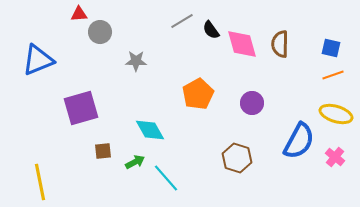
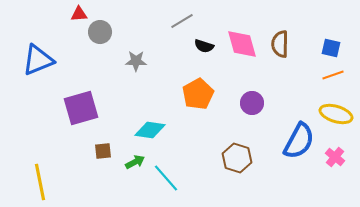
black semicircle: moved 7 px left, 16 px down; rotated 36 degrees counterclockwise
cyan diamond: rotated 52 degrees counterclockwise
